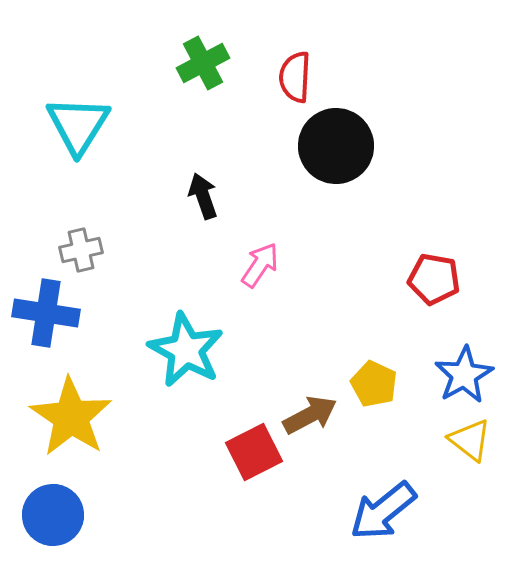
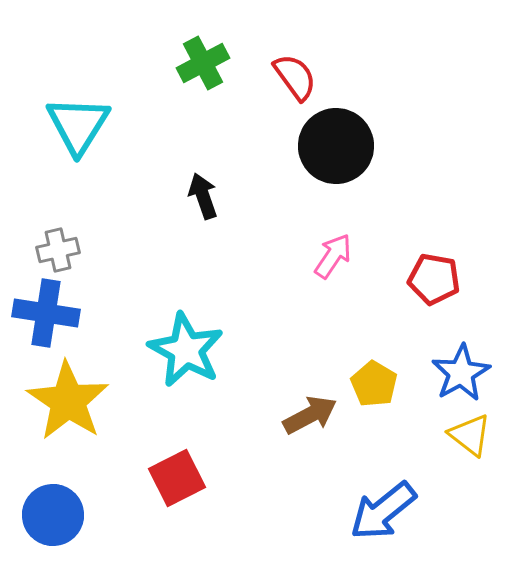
red semicircle: rotated 141 degrees clockwise
gray cross: moved 23 px left
pink arrow: moved 73 px right, 9 px up
blue star: moved 3 px left, 2 px up
yellow pentagon: rotated 6 degrees clockwise
yellow star: moved 3 px left, 16 px up
yellow triangle: moved 5 px up
red square: moved 77 px left, 26 px down
